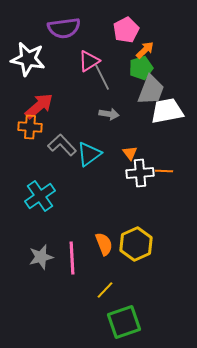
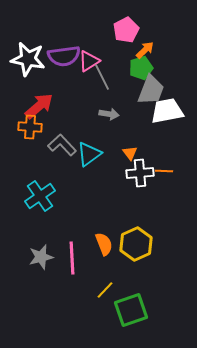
purple semicircle: moved 28 px down
green square: moved 7 px right, 12 px up
